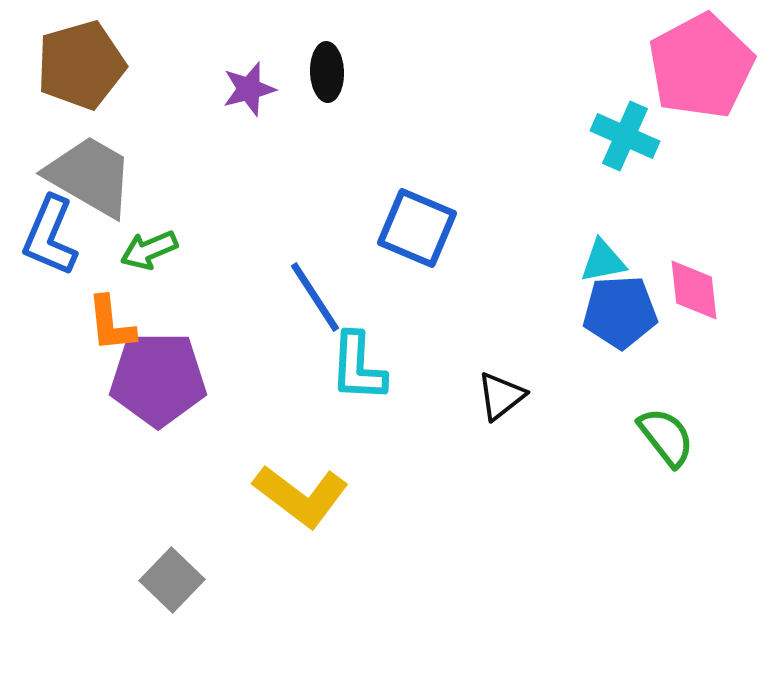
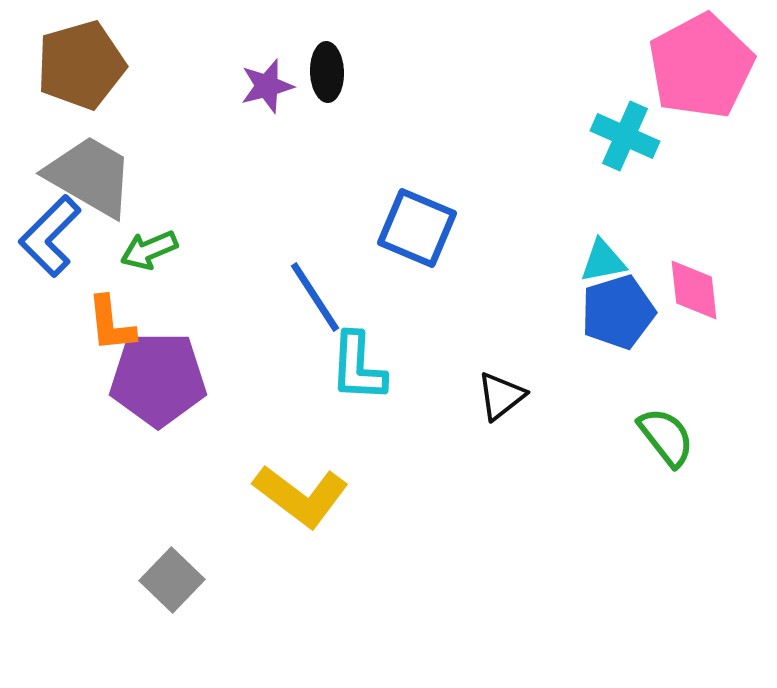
purple star: moved 18 px right, 3 px up
blue L-shape: rotated 22 degrees clockwise
blue pentagon: moved 2 px left; rotated 14 degrees counterclockwise
